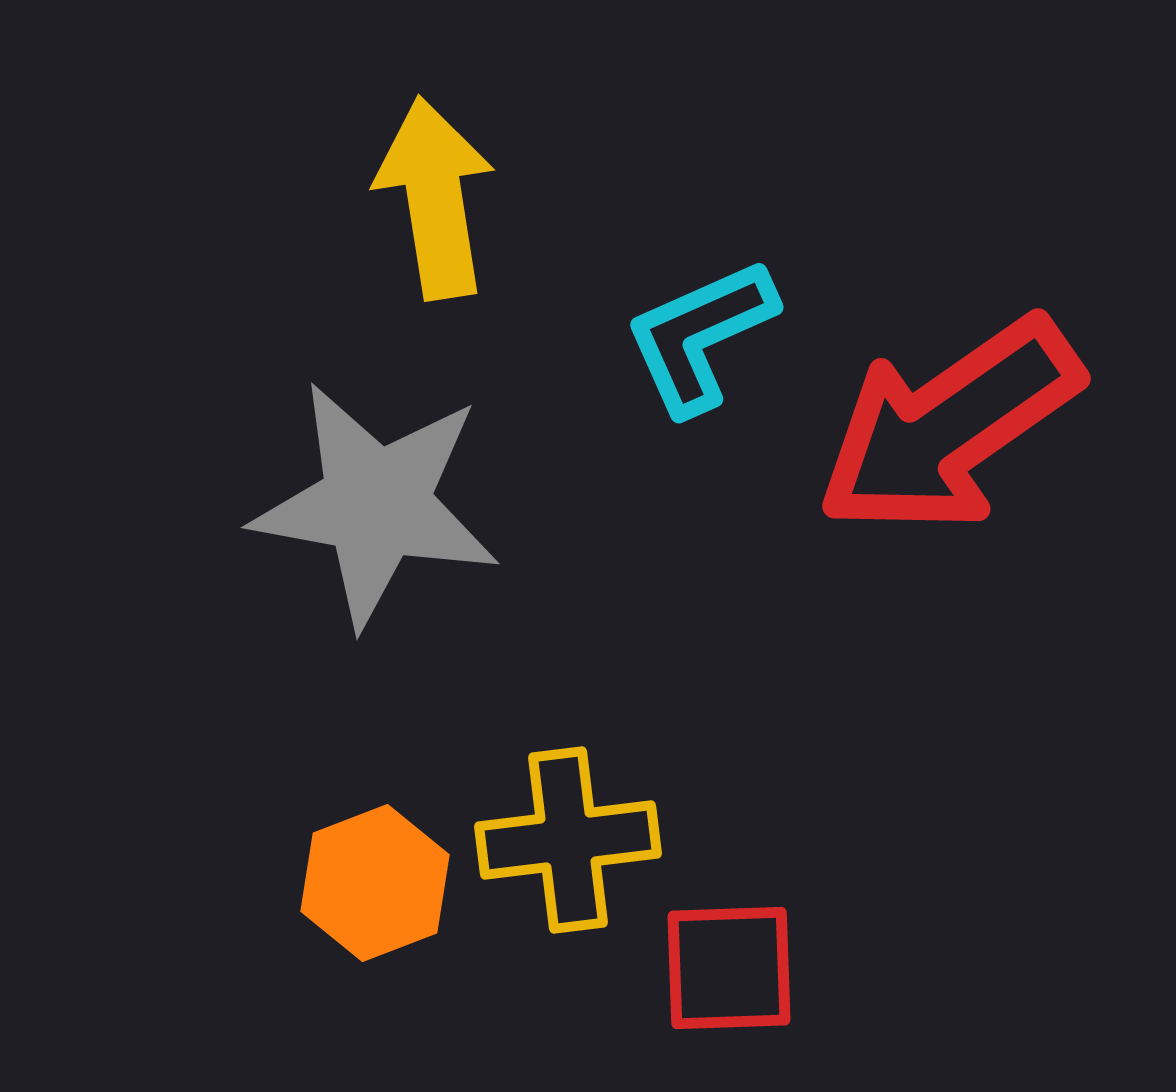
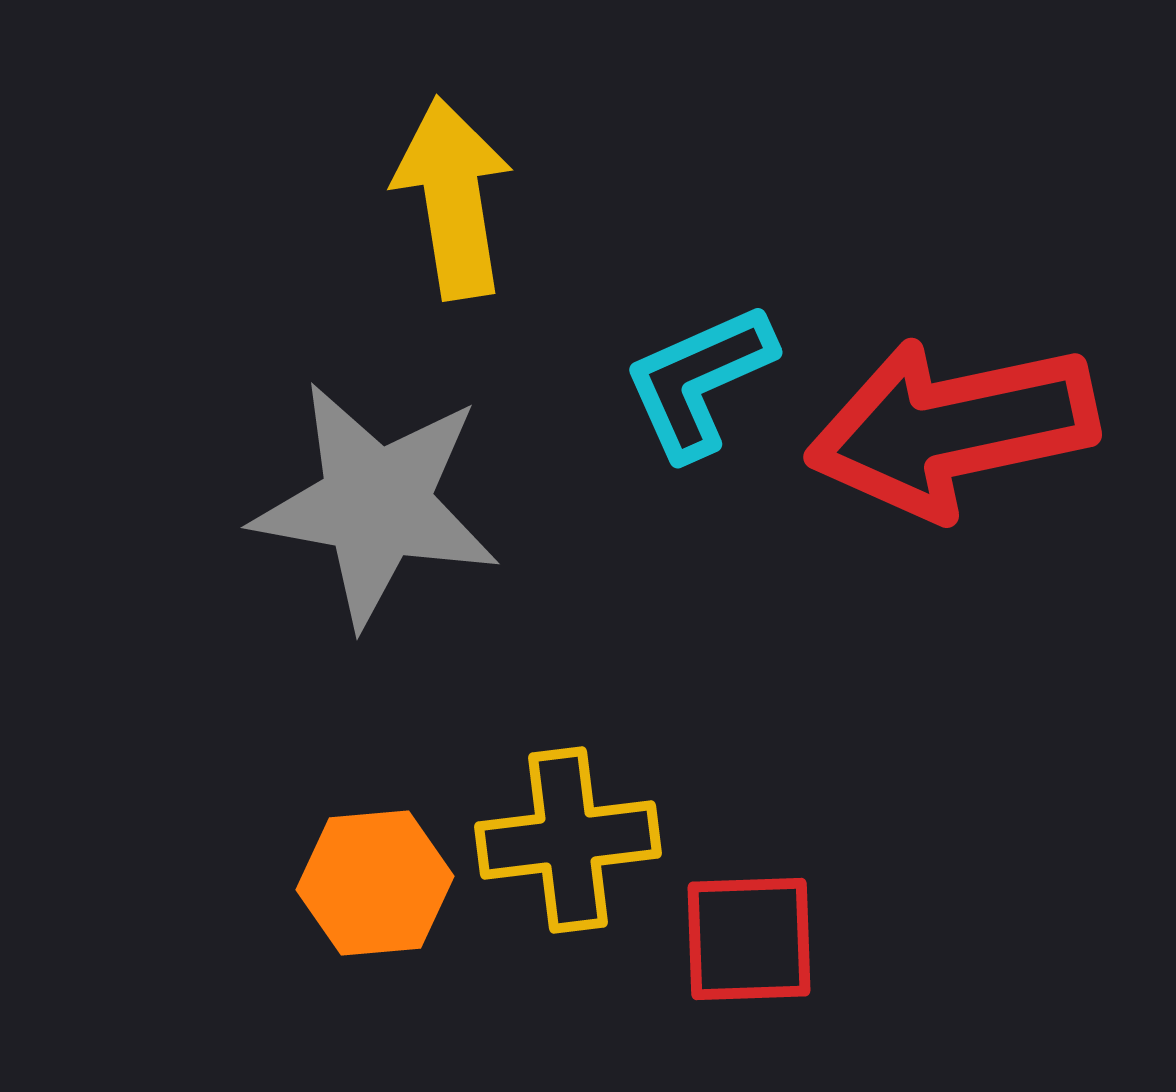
yellow arrow: moved 18 px right
cyan L-shape: moved 1 px left, 45 px down
red arrow: moved 3 px right, 2 px down; rotated 23 degrees clockwise
orange hexagon: rotated 16 degrees clockwise
red square: moved 20 px right, 29 px up
